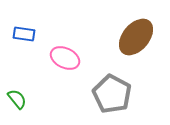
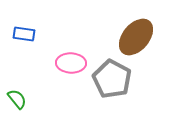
pink ellipse: moved 6 px right, 5 px down; rotated 24 degrees counterclockwise
gray pentagon: moved 15 px up
